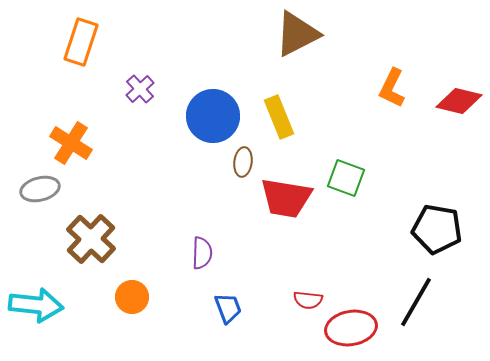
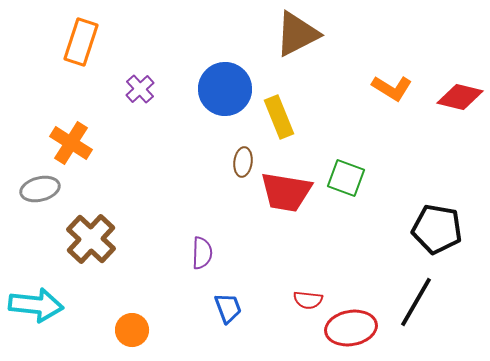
orange L-shape: rotated 84 degrees counterclockwise
red diamond: moved 1 px right, 4 px up
blue circle: moved 12 px right, 27 px up
red trapezoid: moved 6 px up
orange circle: moved 33 px down
